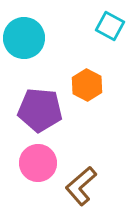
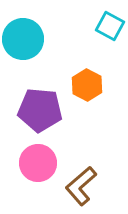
cyan circle: moved 1 px left, 1 px down
